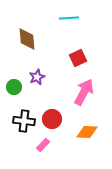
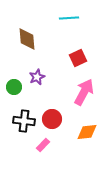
orange diamond: rotated 10 degrees counterclockwise
